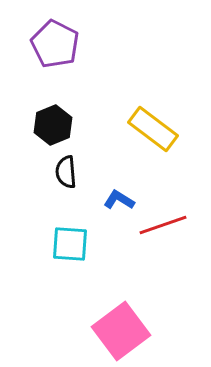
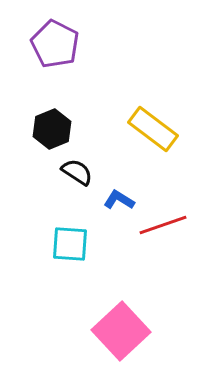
black hexagon: moved 1 px left, 4 px down
black semicircle: moved 11 px right; rotated 128 degrees clockwise
pink square: rotated 6 degrees counterclockwise
